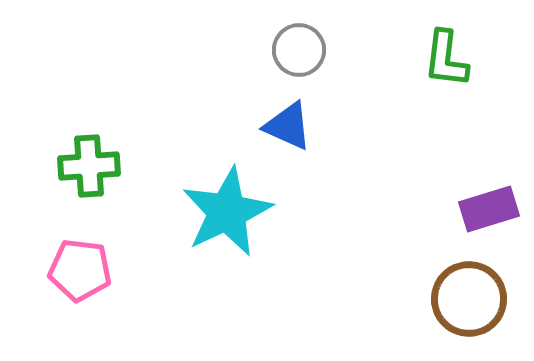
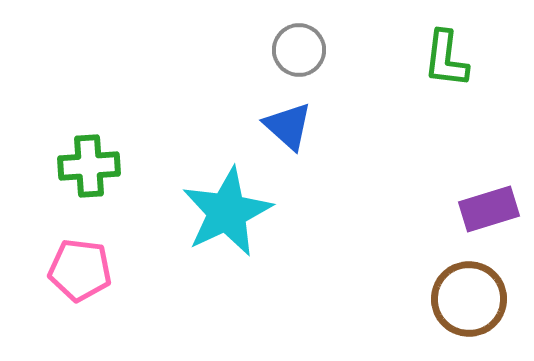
blue triangle: rotated 18 degrees clockwise
